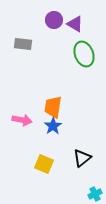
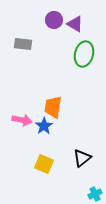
green ellipse: rotated 35 degrees clockwise
blue star: moved 9 px left
